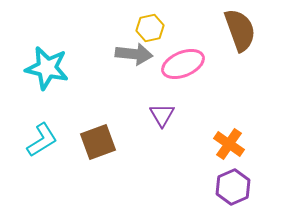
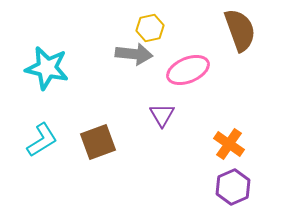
pink ellipse: moved 5 px right, 6 px down
